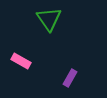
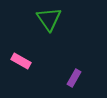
purple rectangle: moved 4 px right
